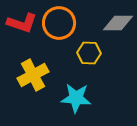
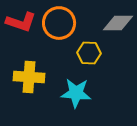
red L-shape: moved 1 px left, 1 px up
yellow cross: moved 4 px left, 2 px down; rotated 32 degrees clockwise
cyan star: moved 5 px up
